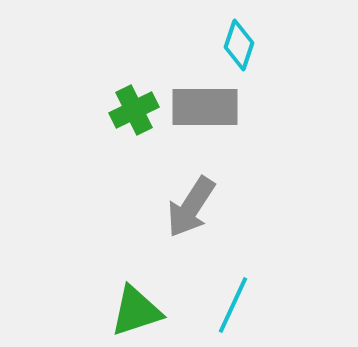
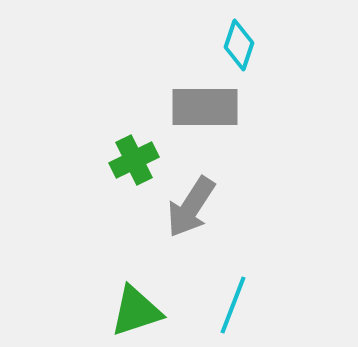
green cross: moved 50 px down
cyan line: rotated 4 degrees counterclockwise
